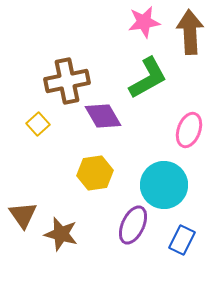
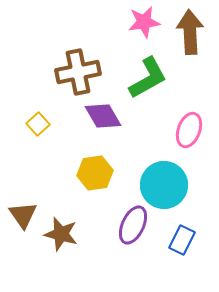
brown cross: moved 11 px right, 9 px up
